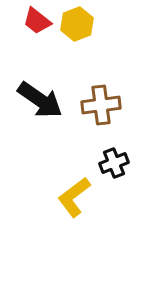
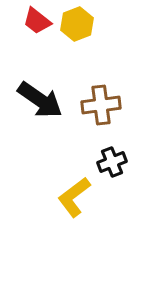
black cross: moved 2 px left, 1 px up
